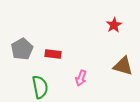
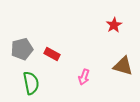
gray pentagon: rotated 15 degrees clockwise
red rectangle: moved 1 px left; rotated 21 degrees clockwise
pink arrow: moved 3 px right, 1 px up
green semicircle: moved 9 px left, 4 px up
